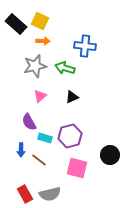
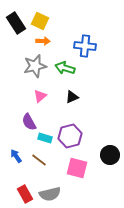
black rectangle: moved 1 px up; rotated 15 degrees clockwise
blue arrow: moved 5 px left, 6 px down; rotated 144 degrees clockwise
